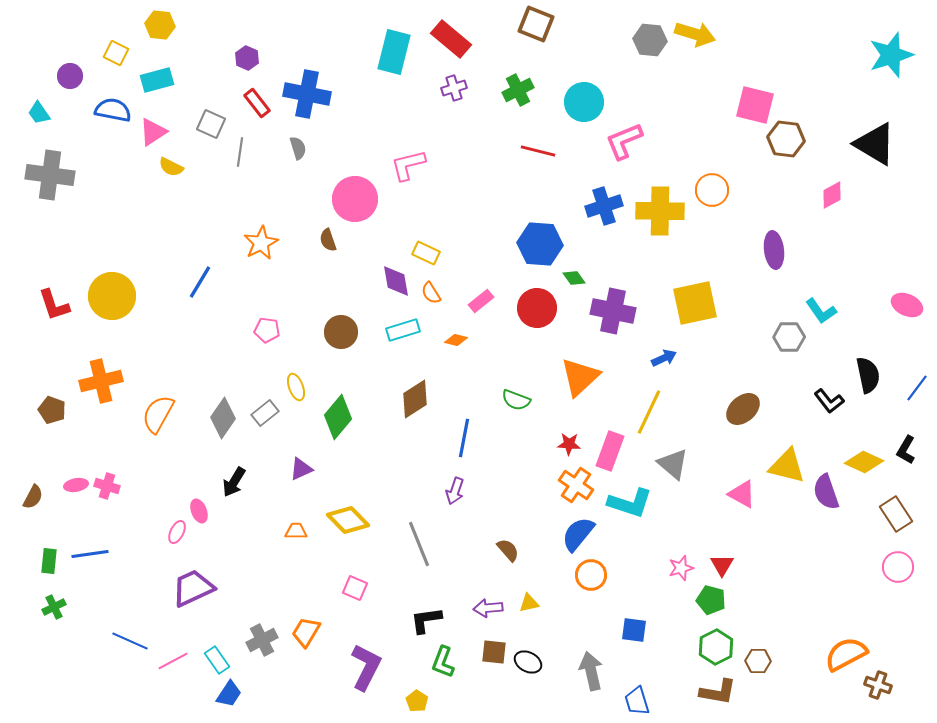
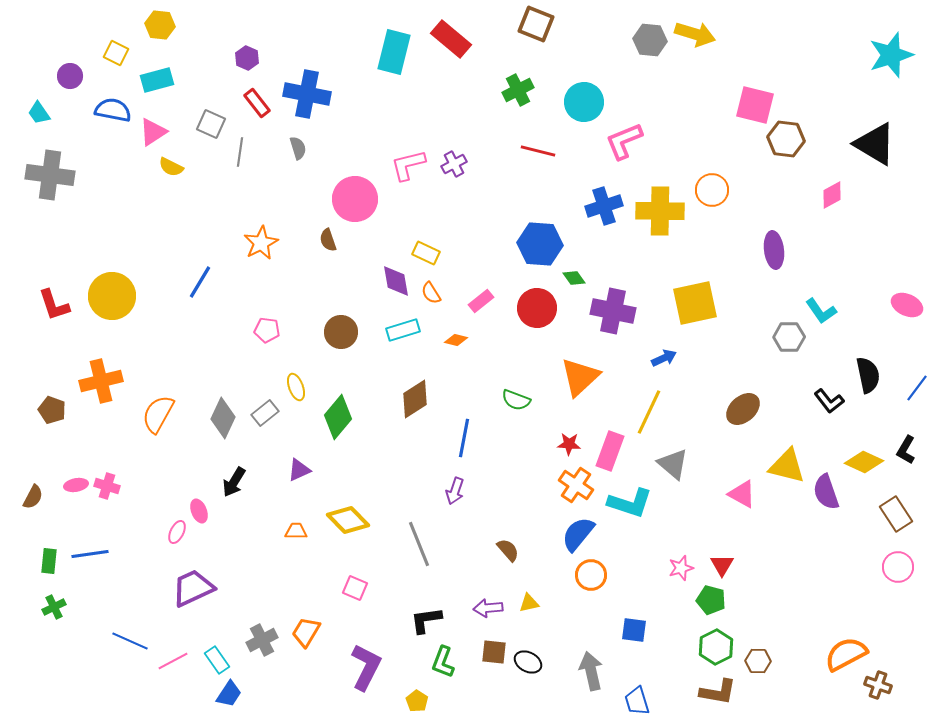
purple cross at (454, 88): moved 76 px down; rotated 10 degrees counterclockwise
gray diamond at (223, 418): rotated 9 degrees counterclockwise
purple triangle at (301, 469): moved 2 px left, 1 px down
